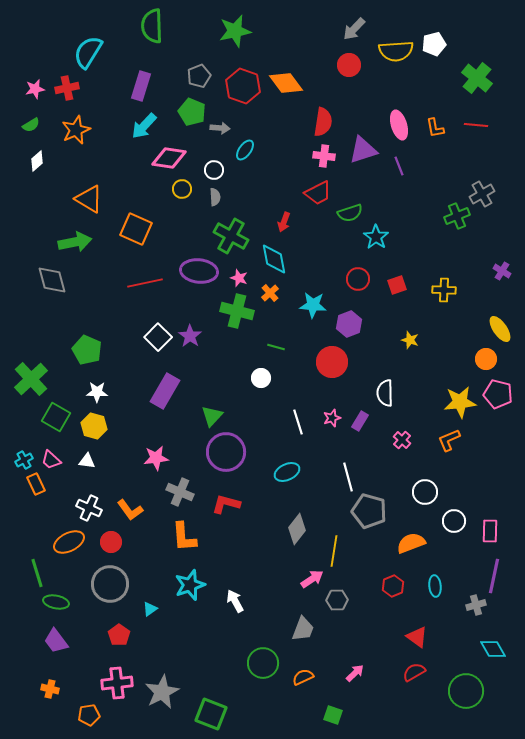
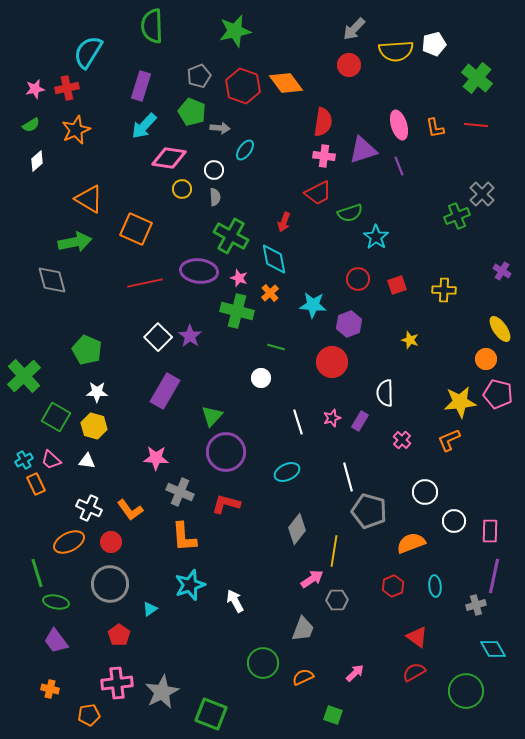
gray cross at (482, 194): rotated 15 degrees counterclockwise
green cross at (31, 379): moved 7 px left, 3 px up
pink star at (156, 458): rotated 10 degrees clockwise
